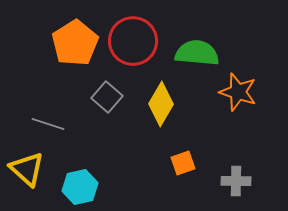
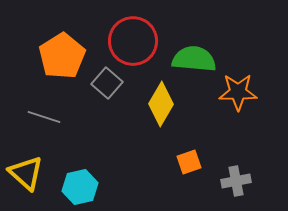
orange pentagon: moved 13 px left, 13 px down
green semicircle: moved 3 px left, 6 px down
orange star: rotated 18 degrees counterclockwise
gray square: moved 14 px up
gray line: moved 4 px left, 7 px up
orange square: moved 6 px right, 1 px up
yellow triangle: moved 1 px left, 4 px down
gray cross: rotated 12 degrees counterclockwise
